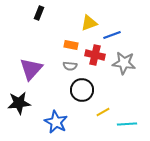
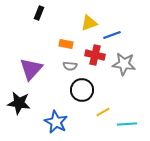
orange rectangle: moved 5 px left, 1 px up
gray star: moved 1 px down
black star: rotated 15 degrees clockwise
